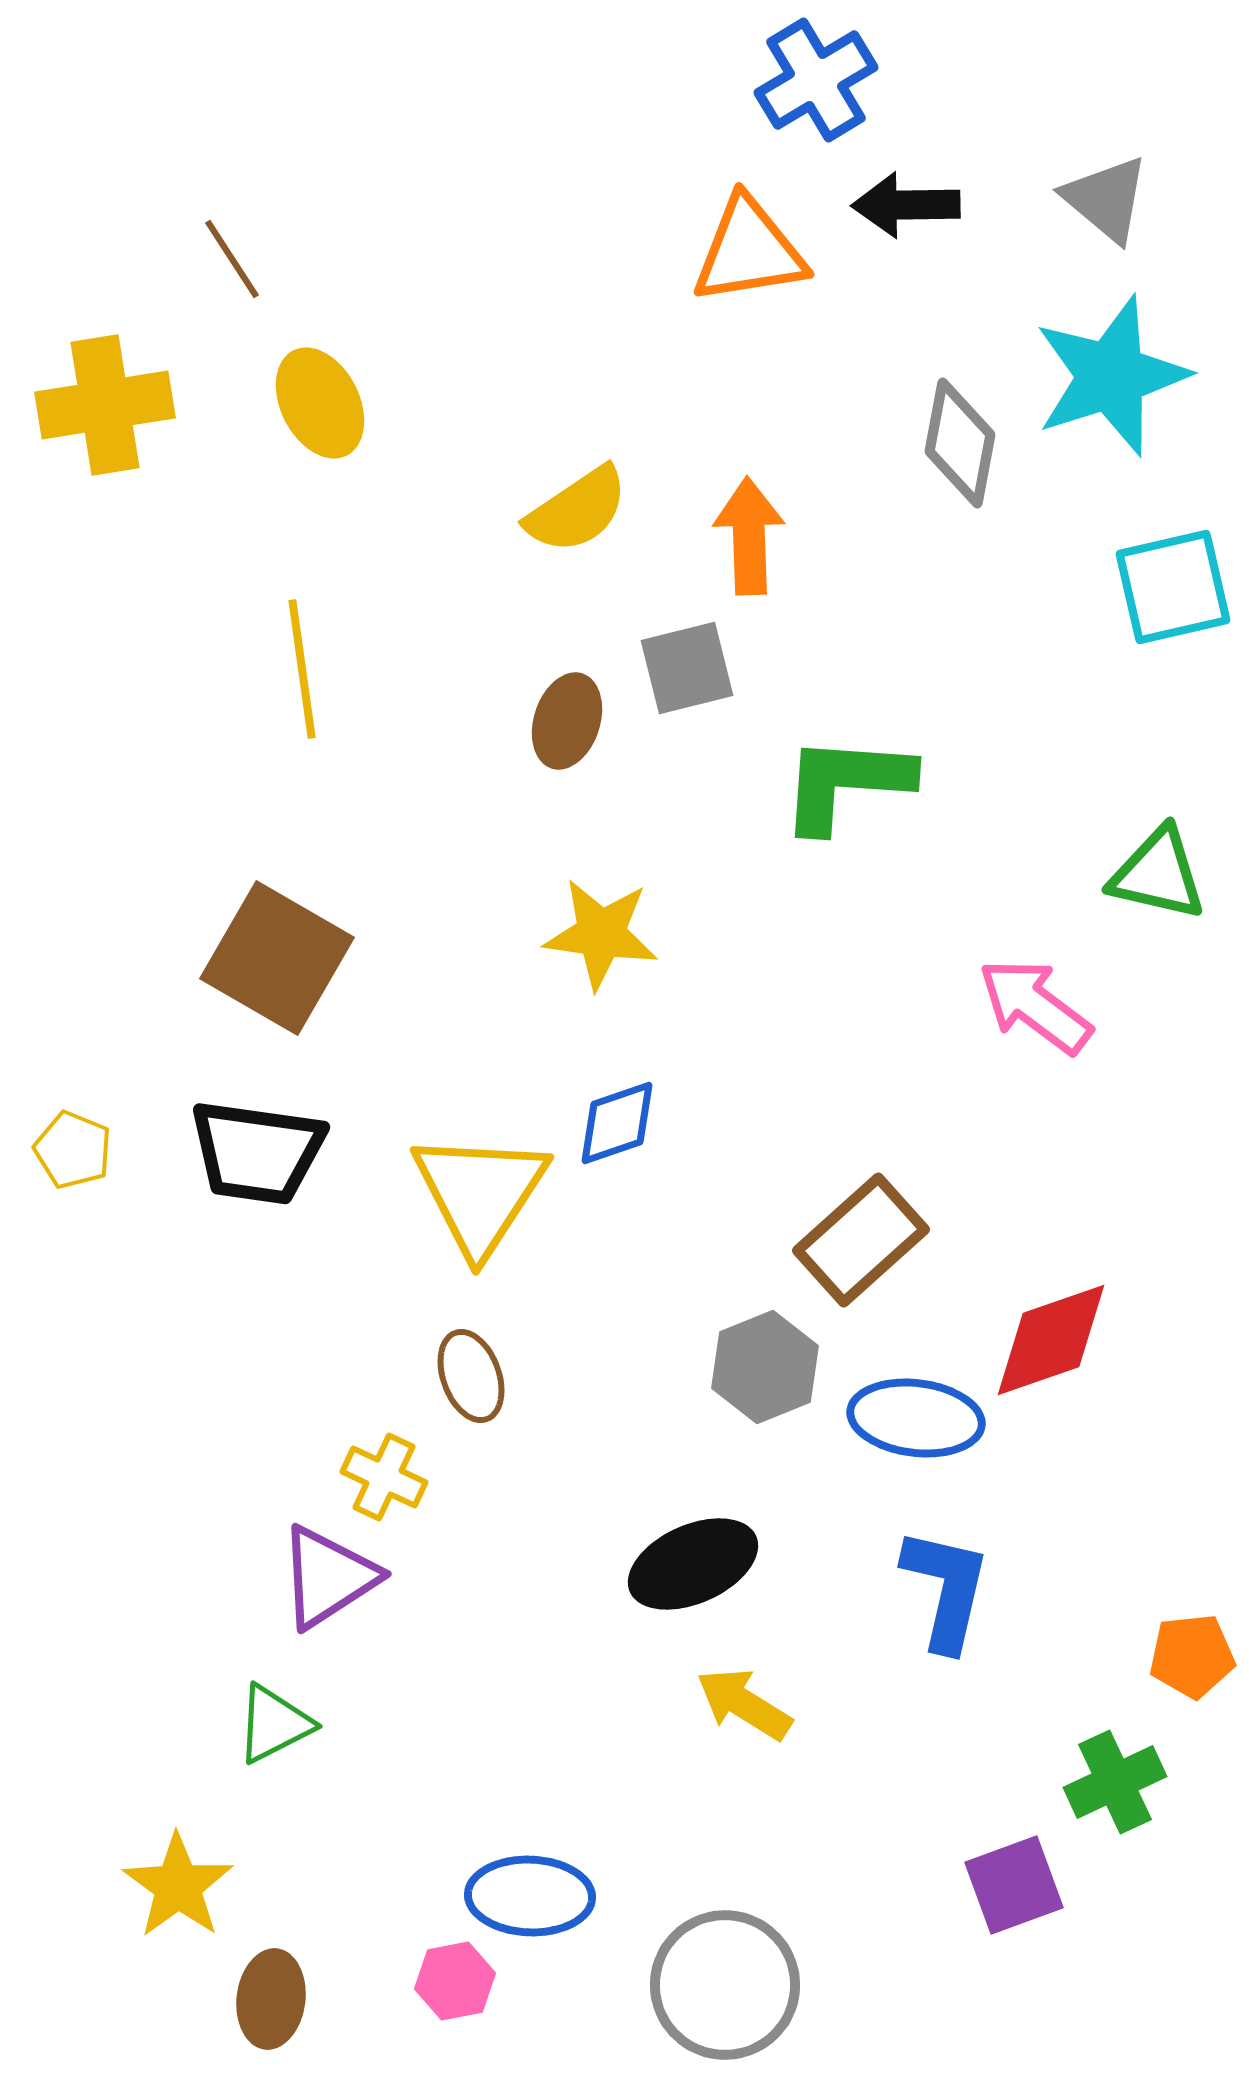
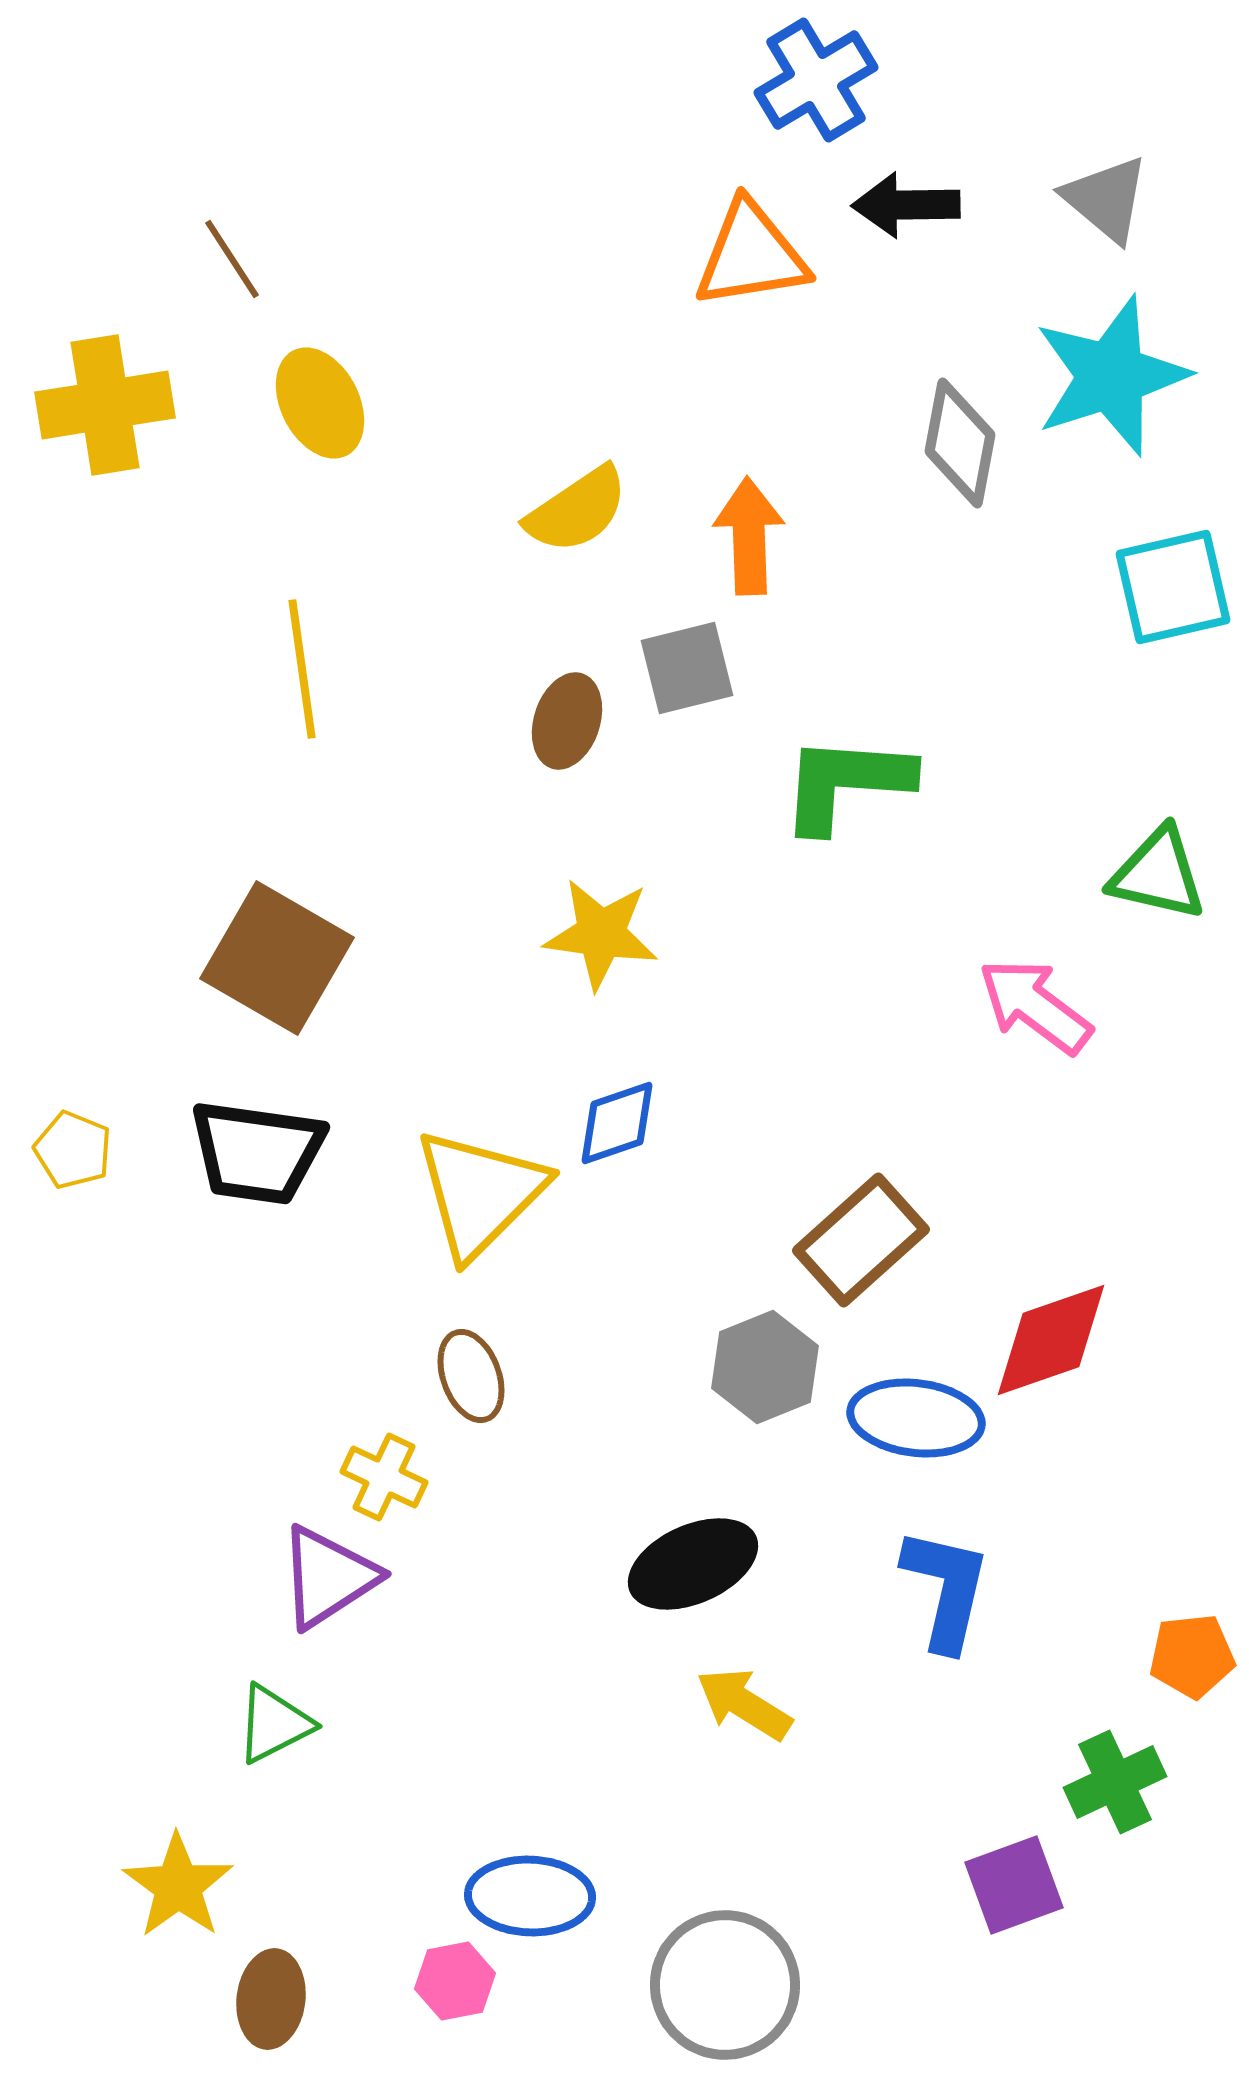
orange triangle at (749, 251): moved 2 px right, 4 px down
yellow triangle at (480, 1193): rotated 12 degrees clockwise
